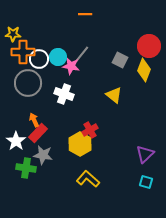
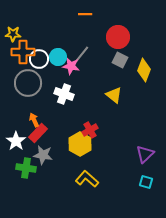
red circle: moved 31 px left, 9 px up
yellow L-shape: moved 1 px left
